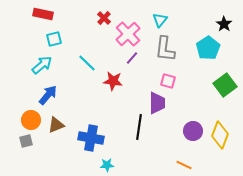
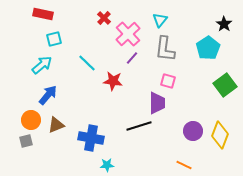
black line: moved 1 px up; rotated 65 degrees clockwise
